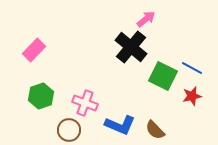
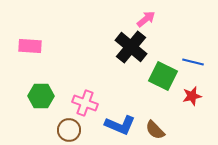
pink rectangle: moved 4 px left, 4 px up; rotated 50 degrees clockwise
blue line: moved 1 px right, 6 px up; rotated 15 degrees counterclockwise
green hexagon: rotated 20 degrees clockwise
